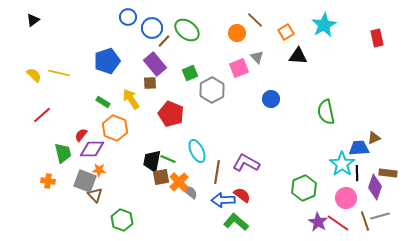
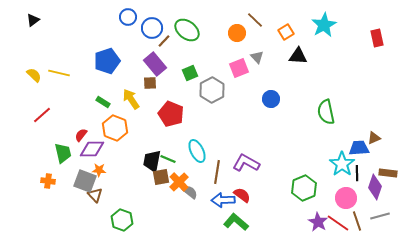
brown line at (365, 221): moved 8 px left
